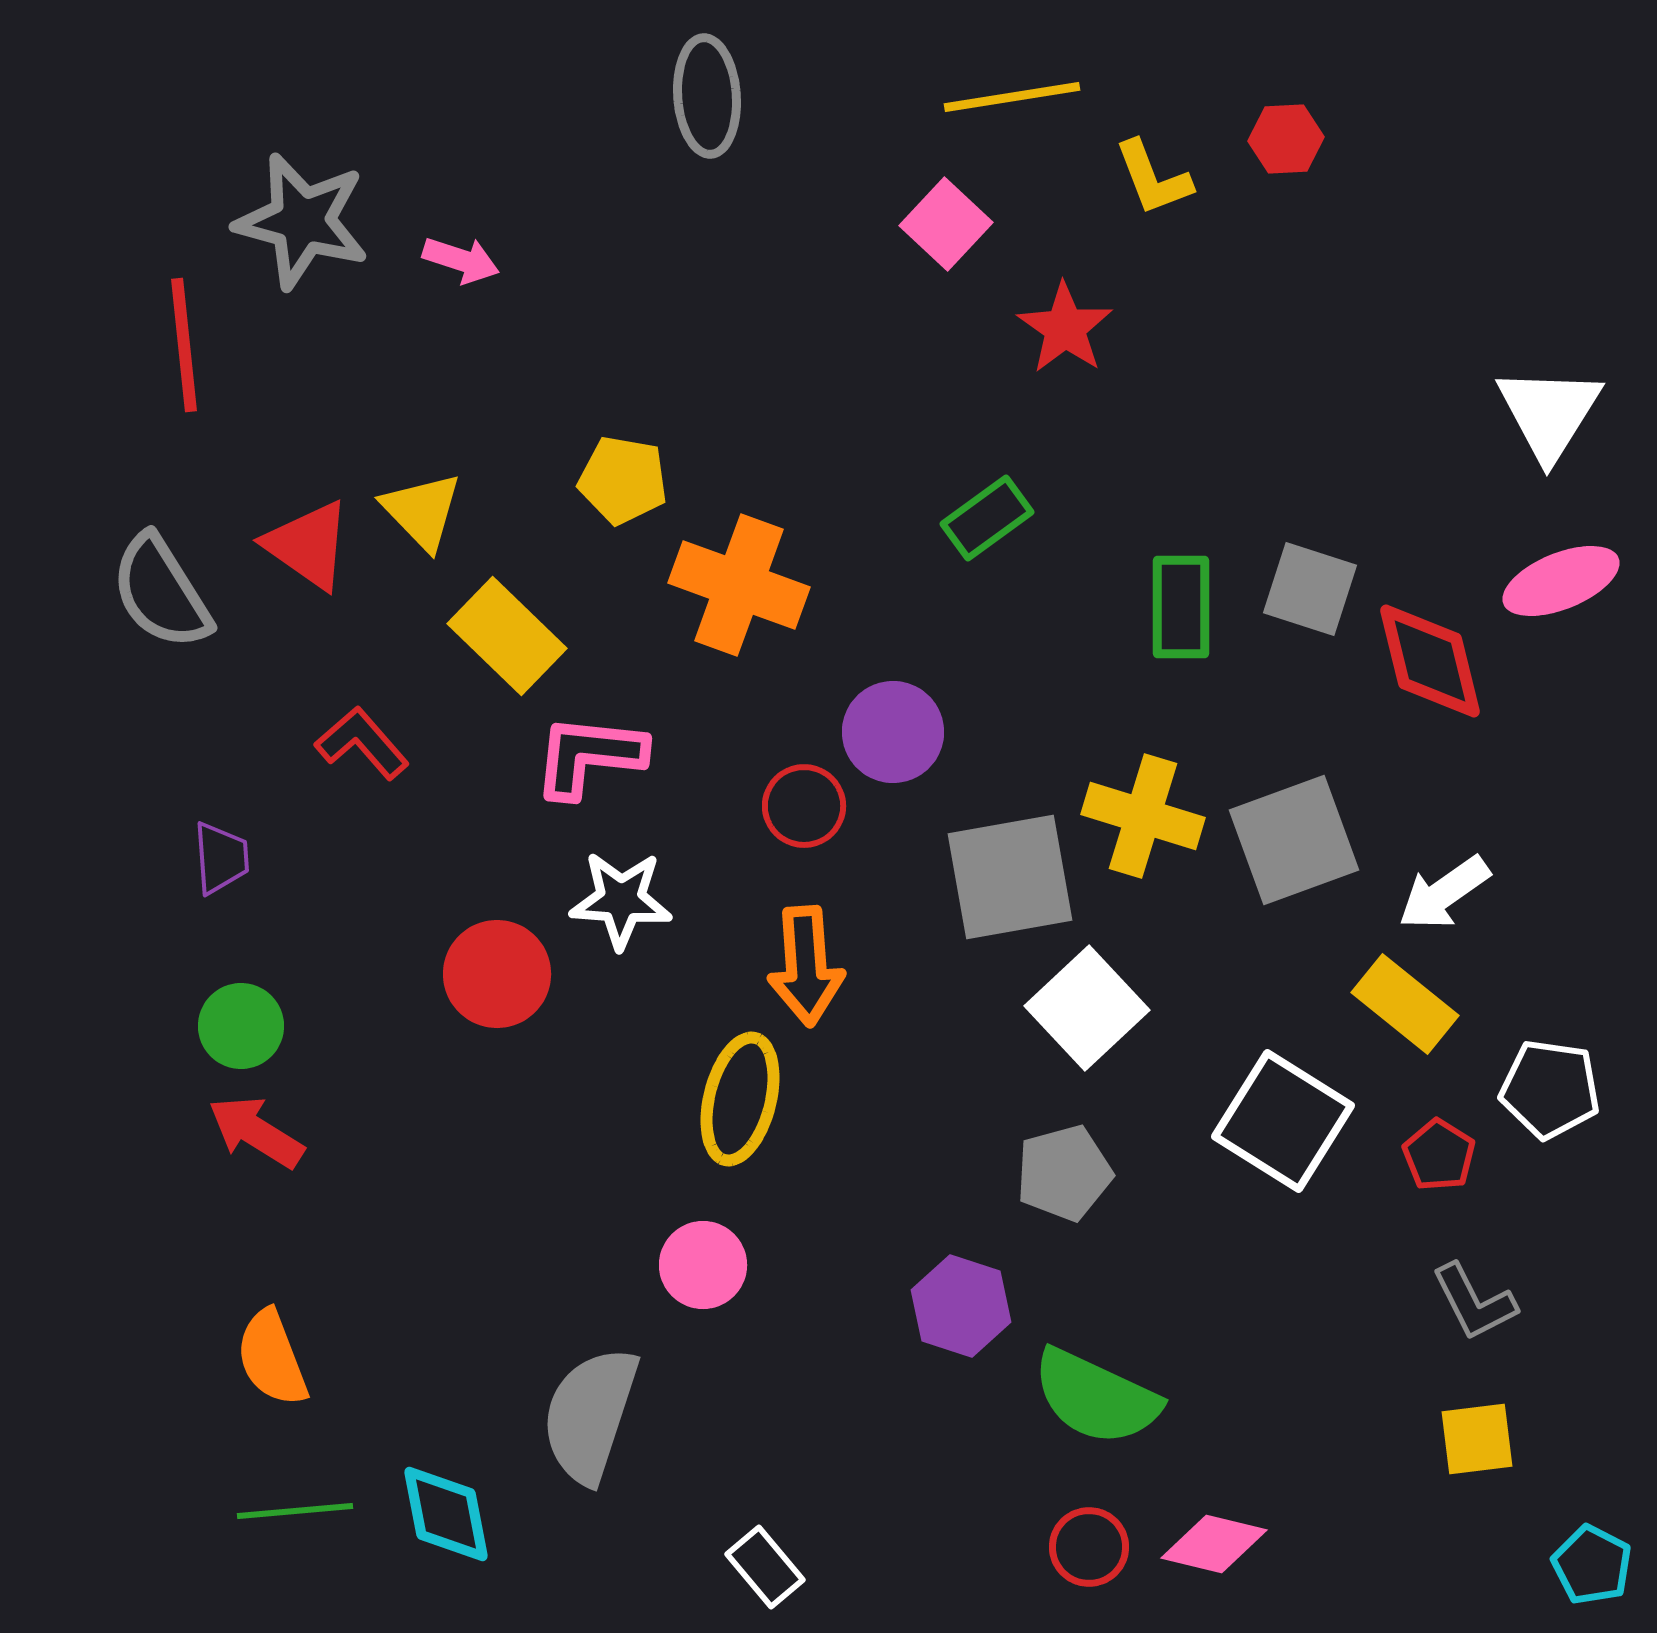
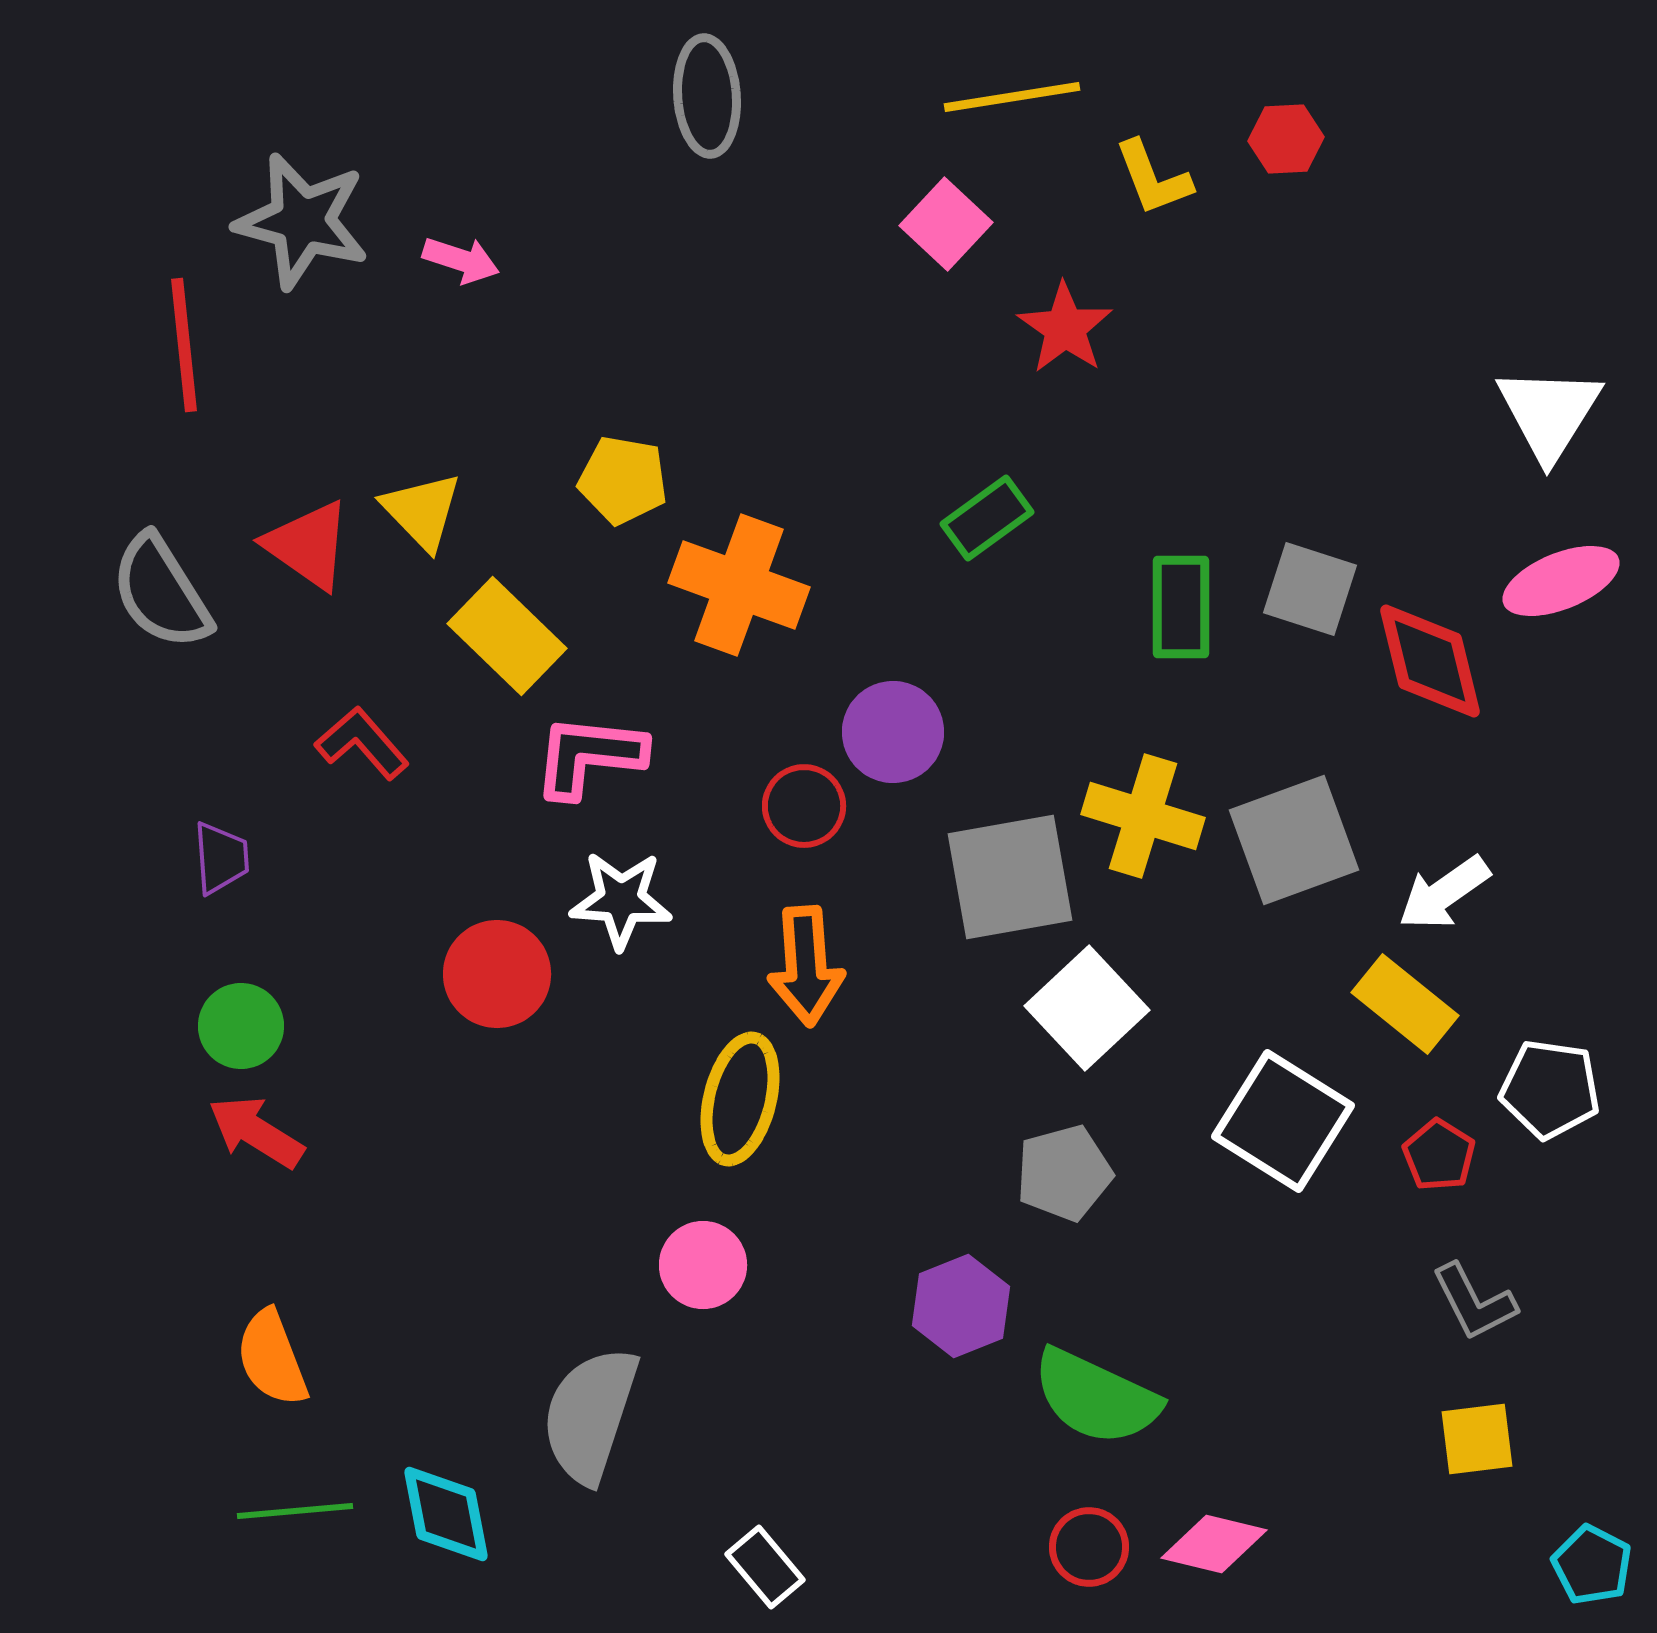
purple hexagon at (961, 1306): rotated 20 degrees clockwise
